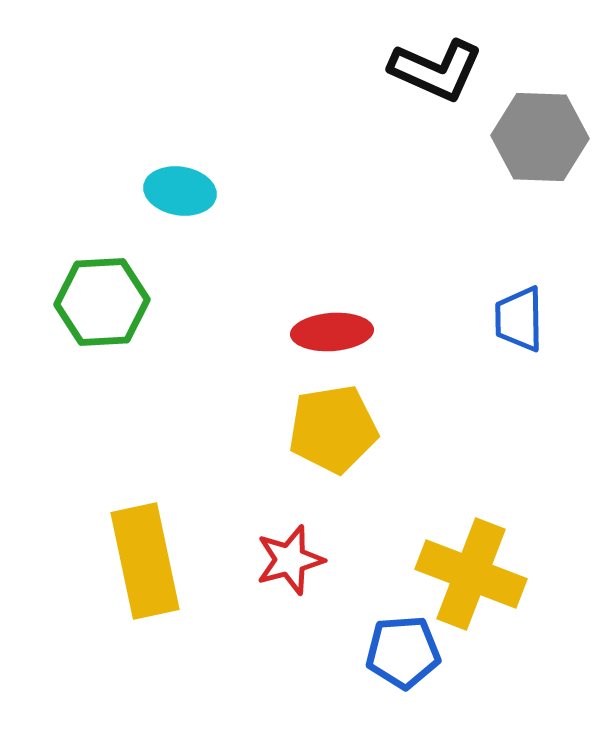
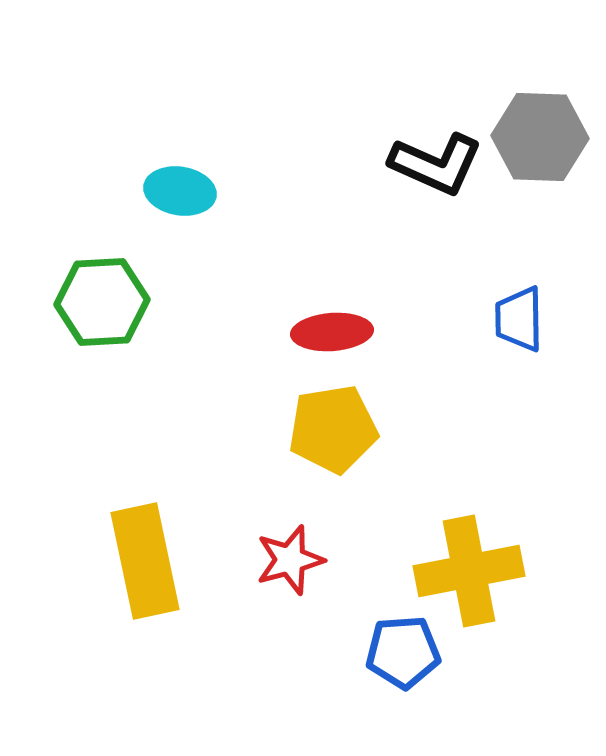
black L-shape: moved 94 px down
yellow cross: moved 2 px left, 3 px up; rotated 32 degrees counterclockwise
